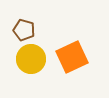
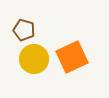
yellow circle: moved 3 px right
